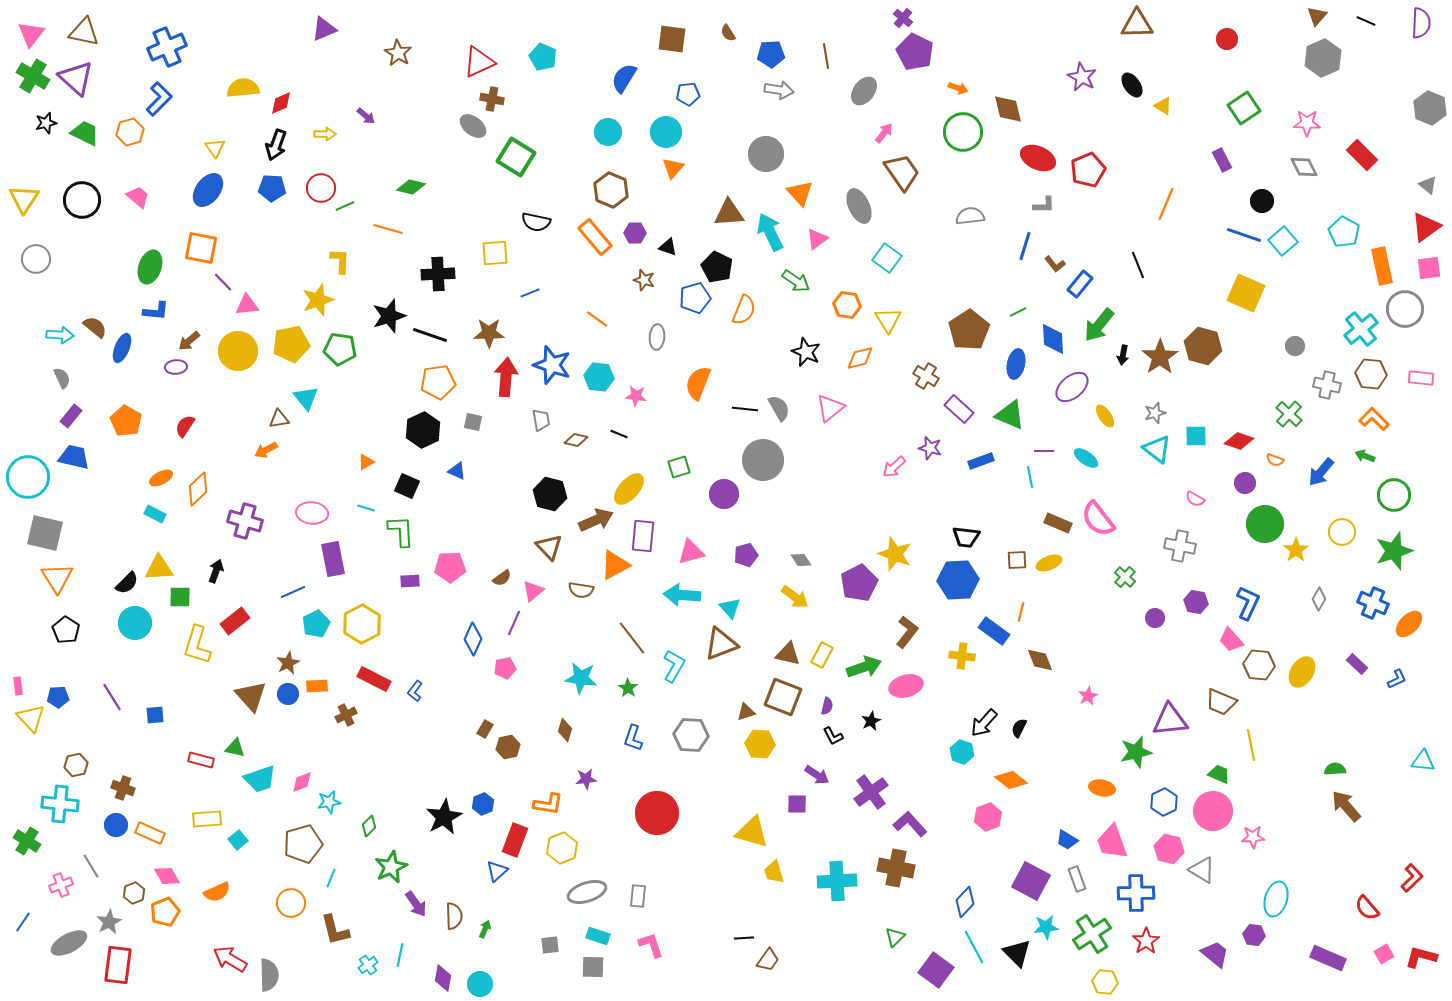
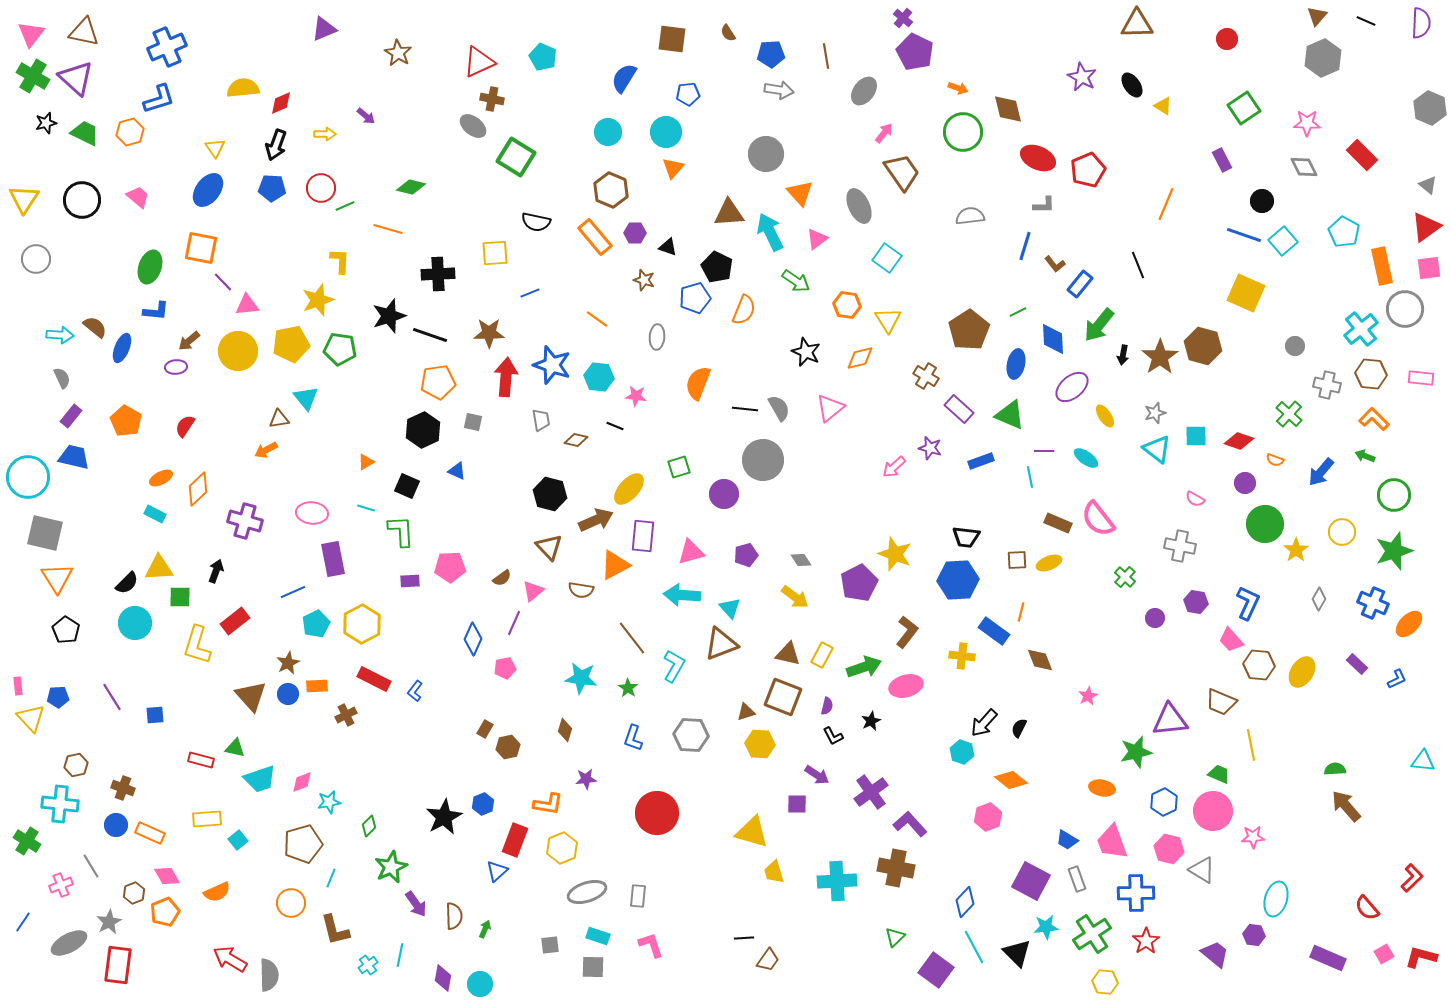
blue L-shape at (159, 99): rotated 28 degrees clockwise
black line at (619, 434): moved 4 px left, 8 px up
